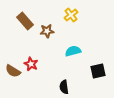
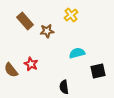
cyan semicircle: moved 4 px right, 2 px down
brown semicircle: moved 2 px left, 1 px up; rotated 21 degrees clockwise
